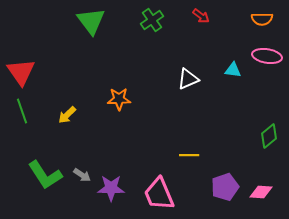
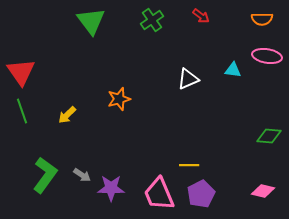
orange star: rotated 15 degrees counterclockwise
green diamond: rotated 45 degrees clockwise
yellow line: moved 10 px down
green L-shape: rotated 111 degrees counterclockwise
purple pentagon: moved 24 px left, 7 px down; rotated 8 degrees counterclockwise
pink diamond: moved 2 px right, 1 px up; rotated 10 degrees clockwise
